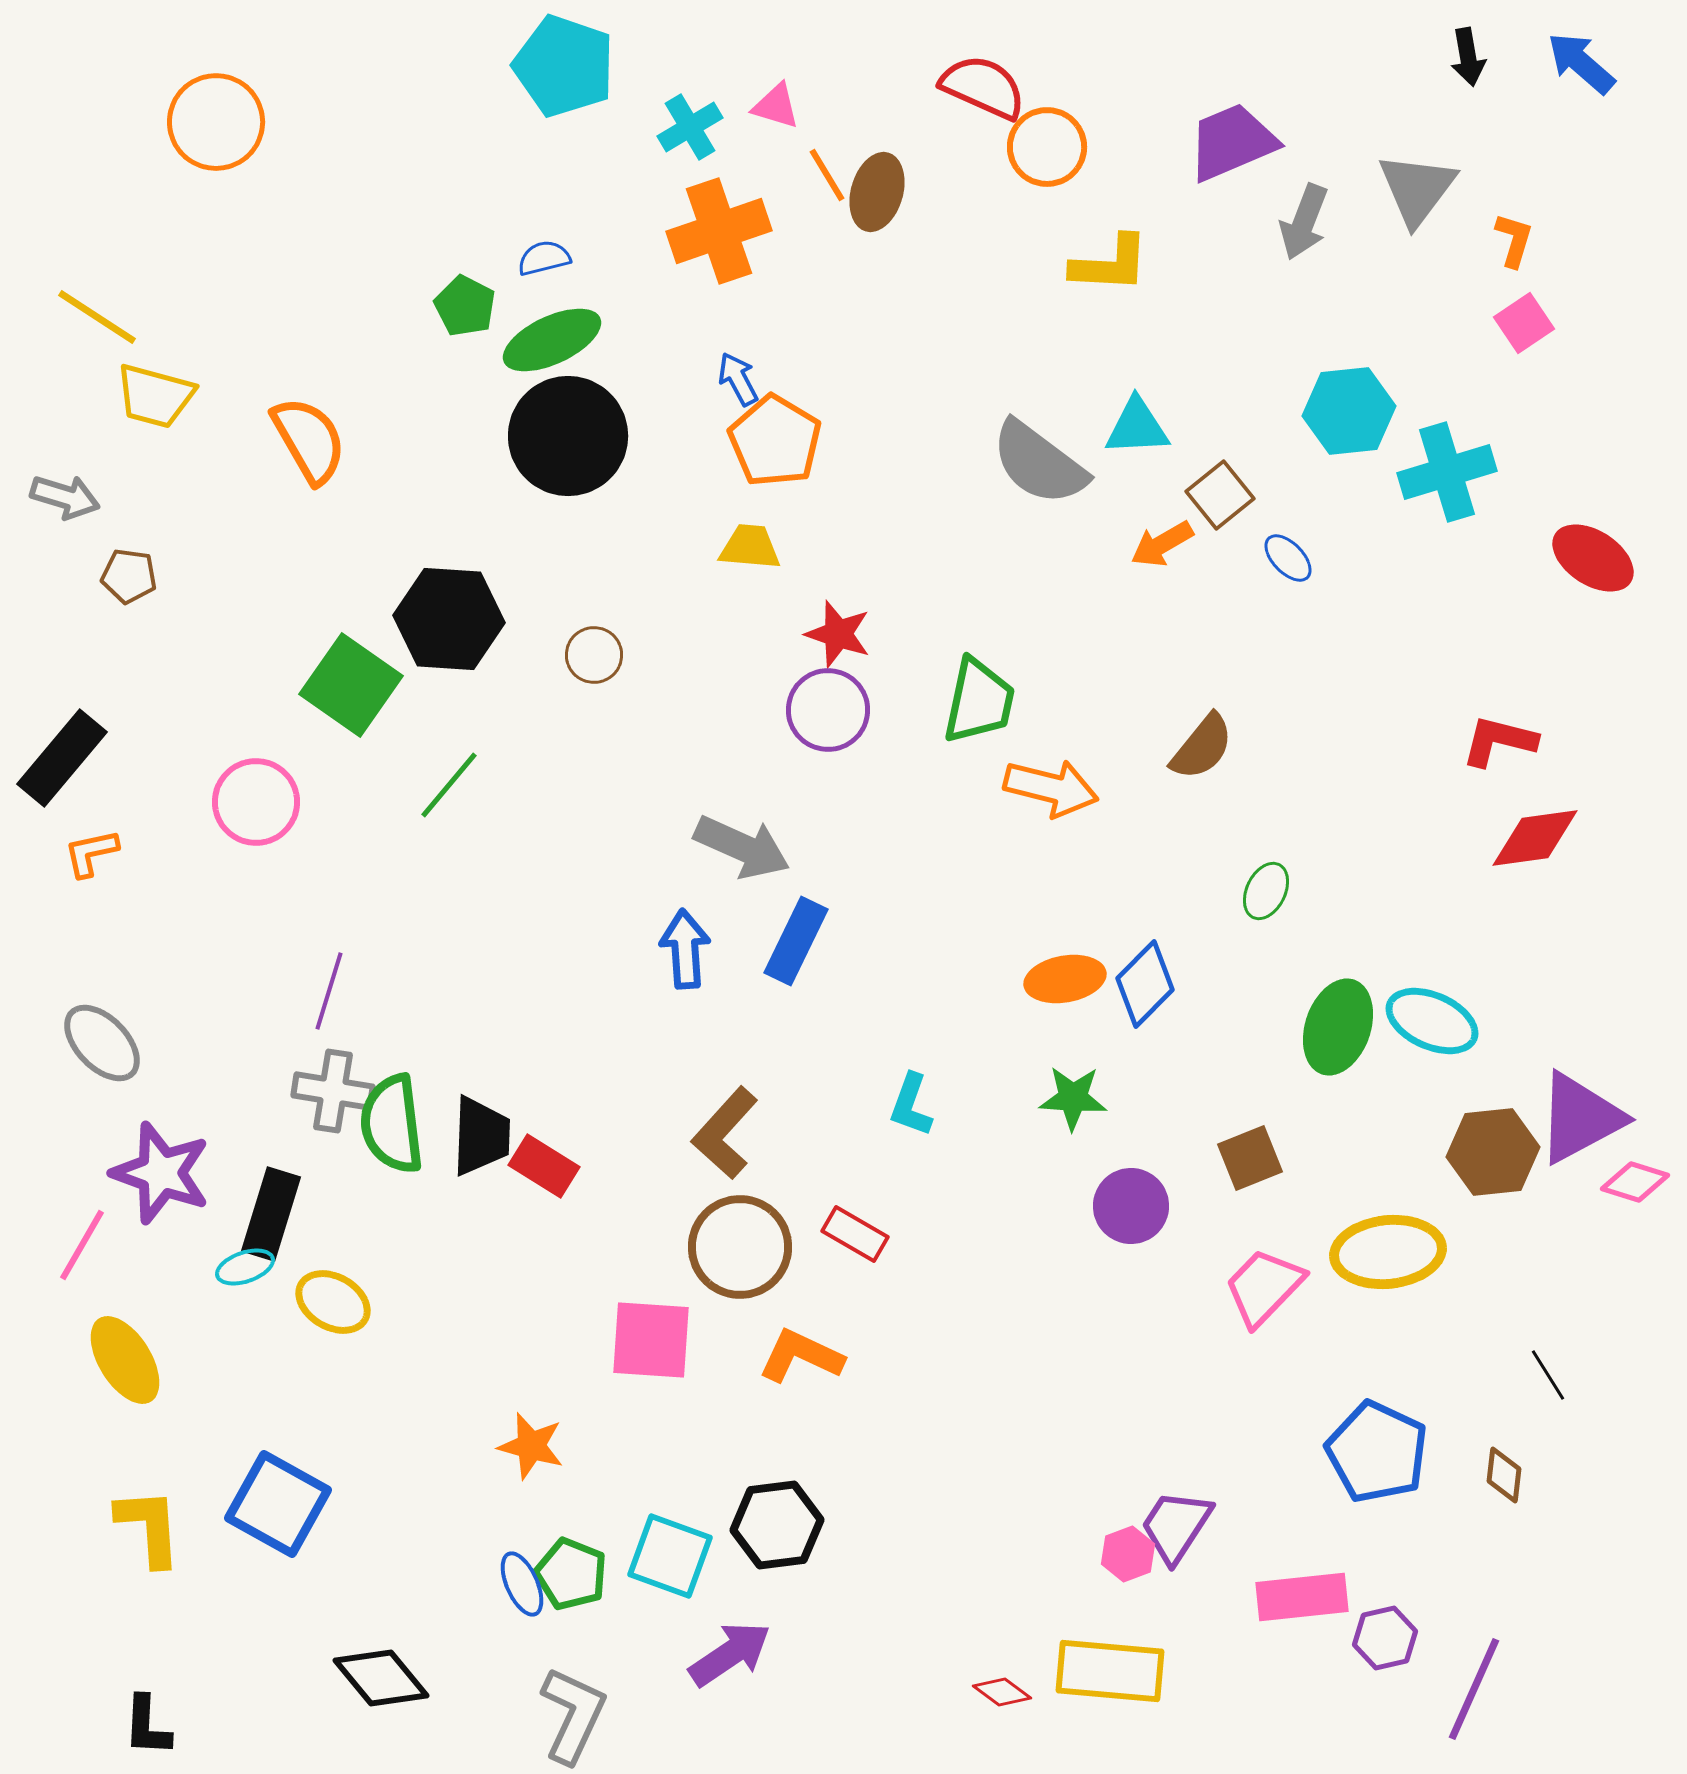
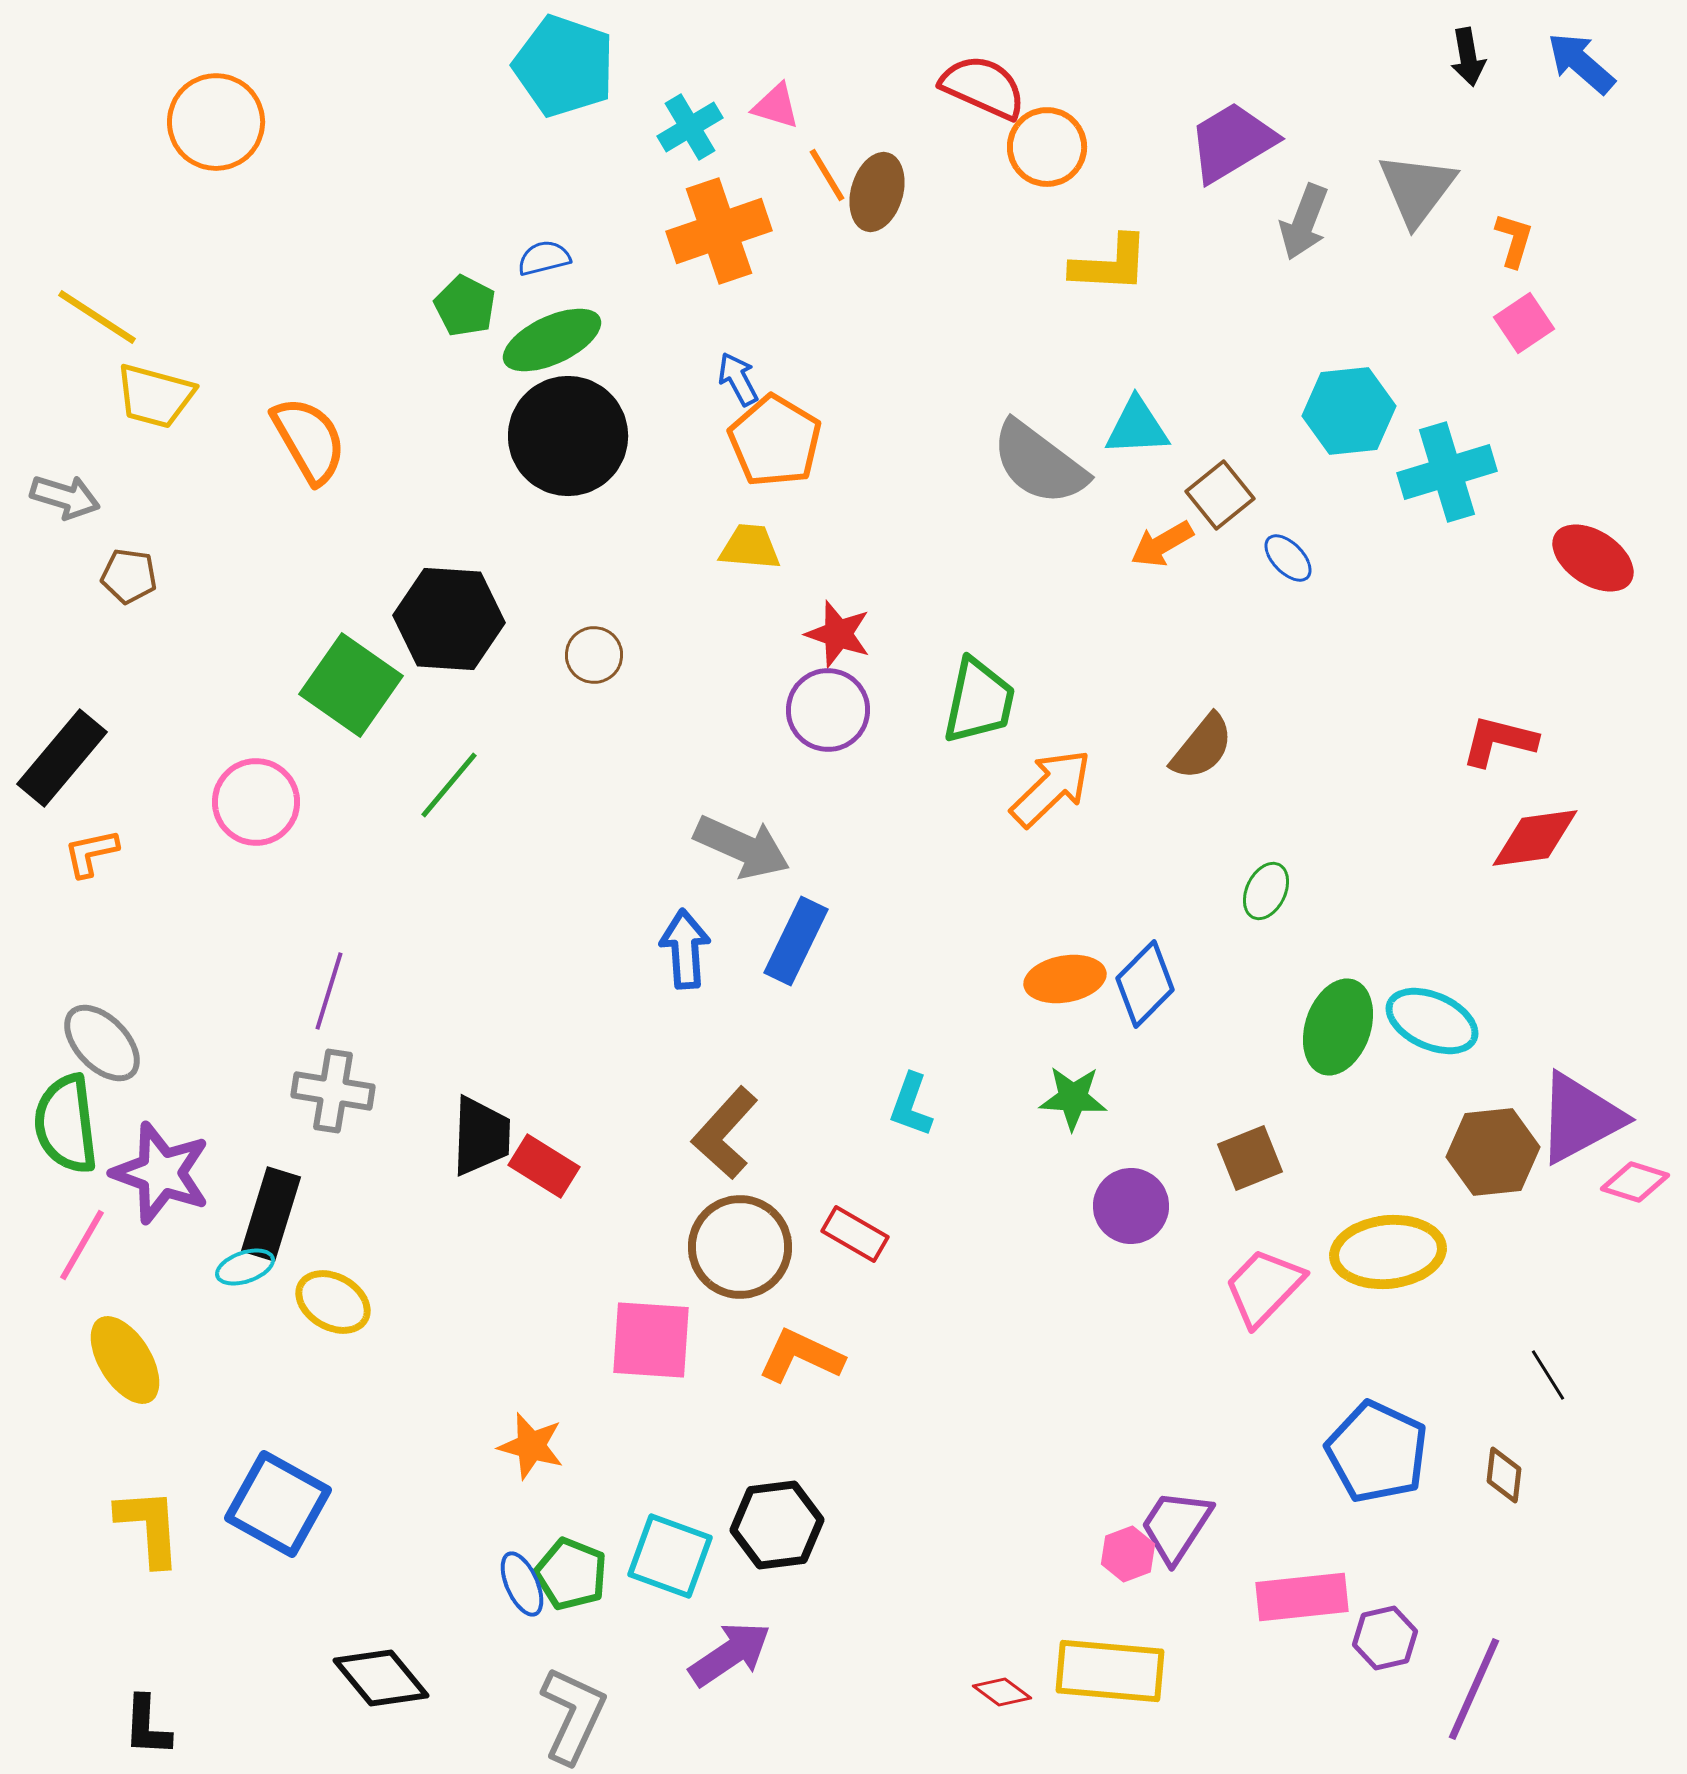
purple trapezoid at (1232, 142): rotated 8 degrees counterclockwise
orange arrow at (1051, 788): rotated 58 degrees counterclockwise
green semicircle at (392, 1124): moved 326 px left
